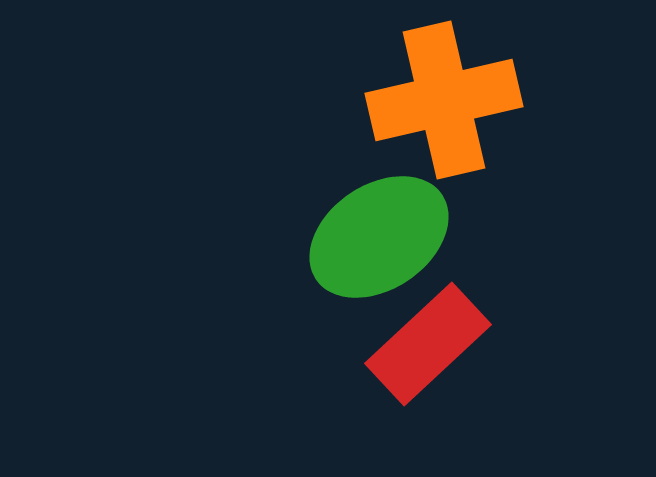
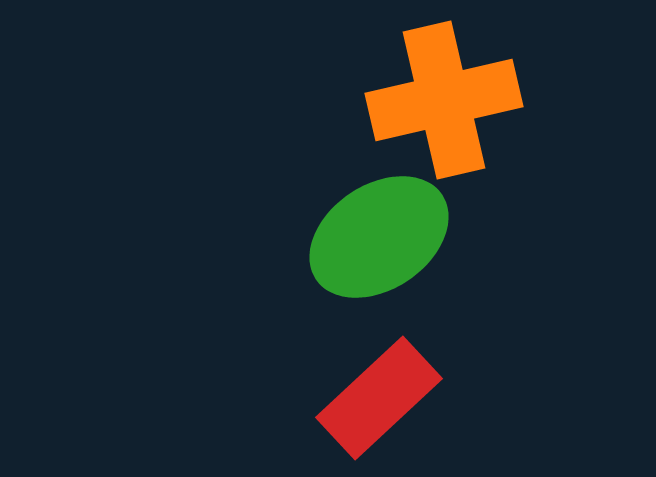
red rectangle: moved 49 px left, 54 px down
